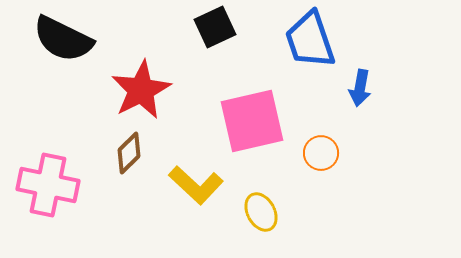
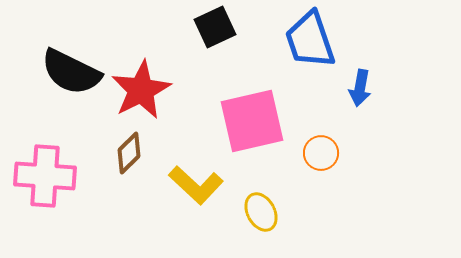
black semicircle: moved 8 px right, 33 px down
pink cross: moved 3 px left, 9 px up; rotated 8 degrees counterclockwise
